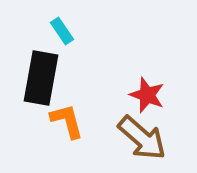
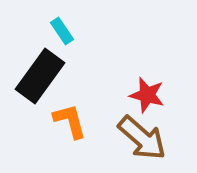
black rectangle: moved 1 px left, 2 px up; rotated 26 degrees clockwise
red star: rotated 6 degrees counterclockwise
orange L-shape: moved 3 px right
